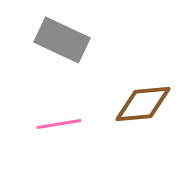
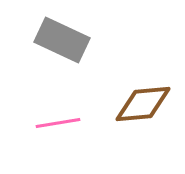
pink line: moved 1 px left, 1 px up
